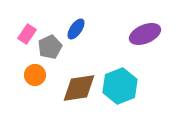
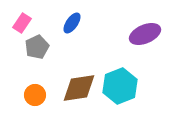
blue ellipse: moved 4 px left, 6 px up
pink rectangle: moved 5 px left, 11 px up
gray pentagon: moved 13 px left
orange circle: moved 20 px down
